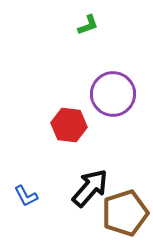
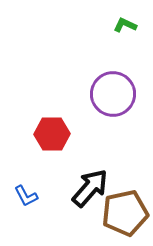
green L-shape: moved 37 px right; rotated 135 degrees counterclockwise
red hexagon: moved 17 px left, 9 px down; rotated 8 degrees counterclockwise
brown pentagon: rotated 6 degrees clockwise
